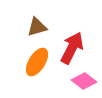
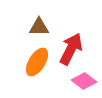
brown triangle: moved 2 px right; rotated 15 degrees clockwise
red arrow: moved 1 px left, 1 px down
